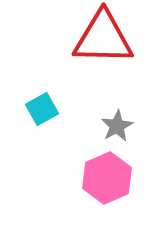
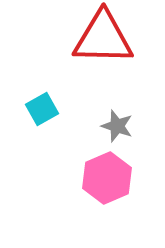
gray star: rotated 24 degrees counterclockwise
